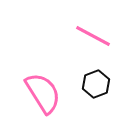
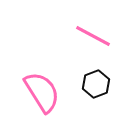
pink semicircle: moved 1 px left, 1 px up
